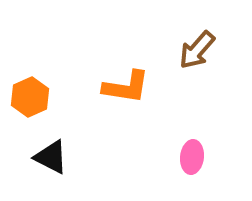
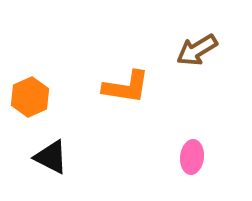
brown arrow: rotated 18 degrees clockwise
